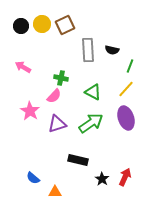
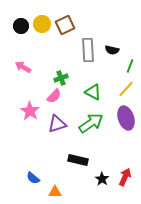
green cross: rotated 32 degrees counterclockwise
